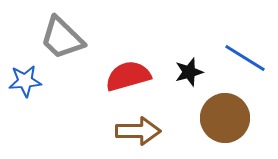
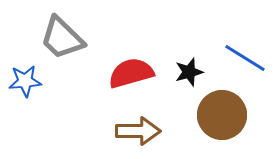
red semicircle: moved 3 px right, 3 px up
brown circle: moved 3 px left, 3 px up
